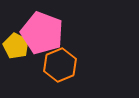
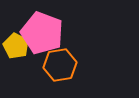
orange hexagon: rotated 12 degrees clockwise
